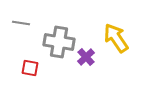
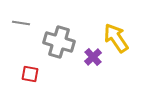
gray cross: rotated 8 degrees clockwise
purple cross: moved 7 px right
red square: moved 6 px down
